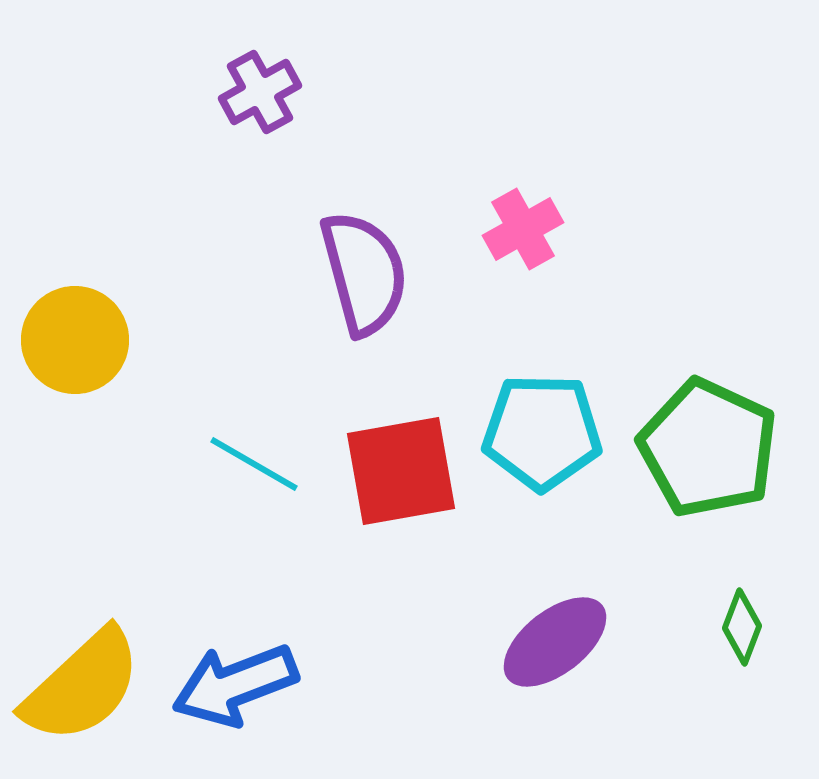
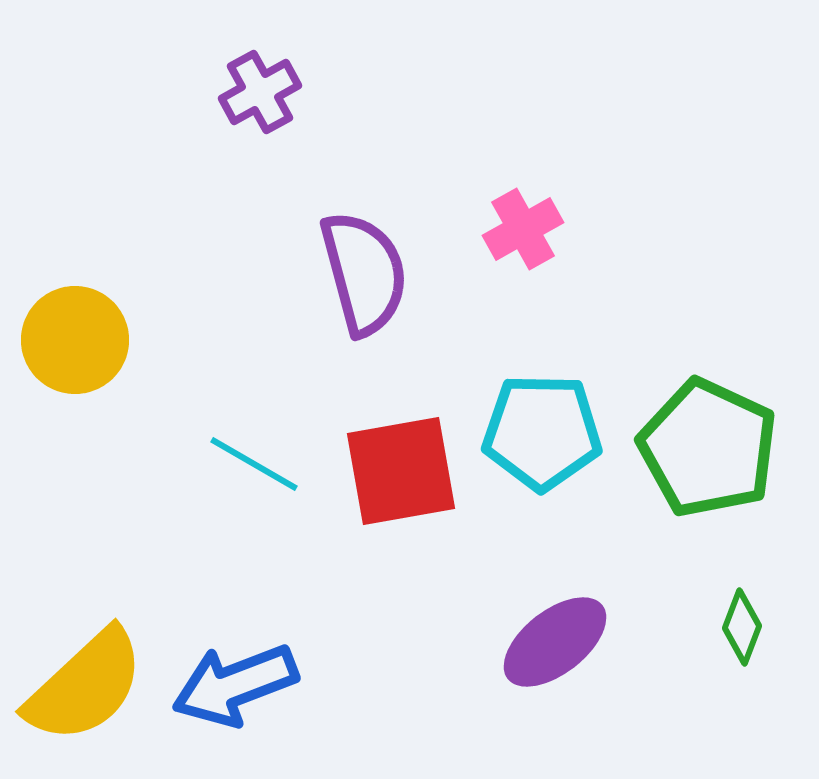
yellow semicircle: moved 3 px right
